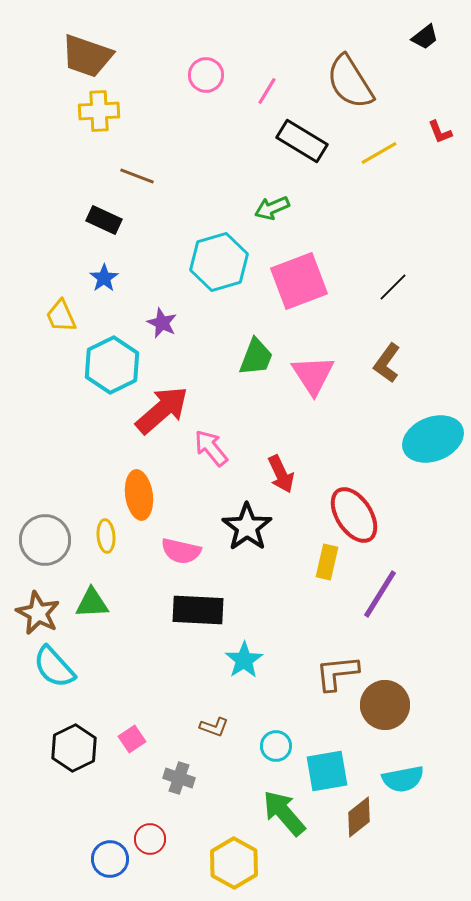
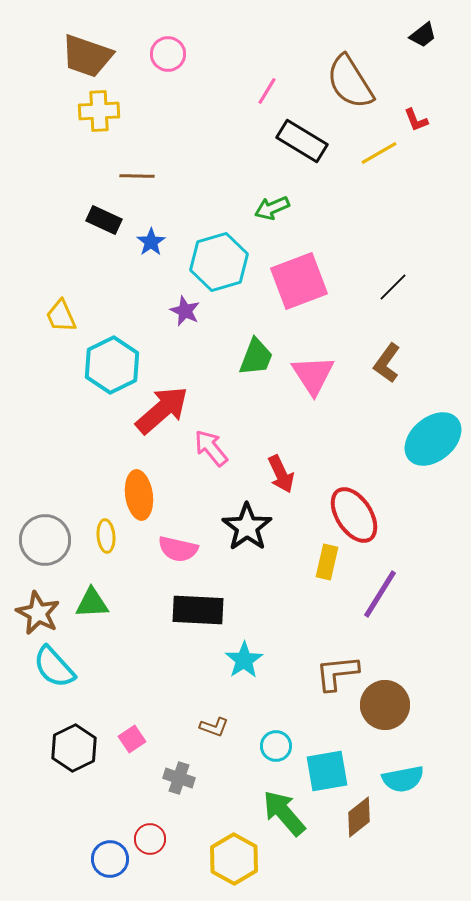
black trapezoid at (425, 37): moved 2 px left, 2 px up
pink circle at (206, 75): moved 38 px left, 21 px up
red L-shape at (440, 132): moved 24 px left, 12 px up
brown line at (137, 176): rotated 20 degrees counterclockwise
blue star at (104, 278): moved 47 px right, 36 px up
purple star at (162, 323): moved 23 px right, 12 px up
cyan ellipse at (433, 439): rotated 18 degrees counterclockwise
pink semicircle at (181, 551): moved 3 px left, 2 px up
yellow hexagon at (234, 863): moved 4 px up
